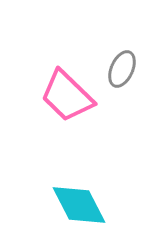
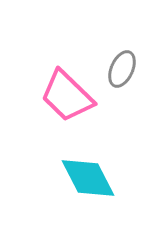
cyan diamond: moved 9 px right, 27 px up
